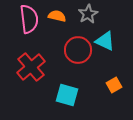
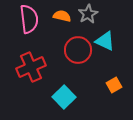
orange semicircle: moved 5 px right
red cross: rotated 16 degrees clockwise
cyan square: moved 3 px left, 2 px down; rotated 30 degrees clockwise
